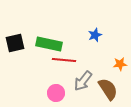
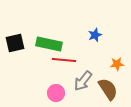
orange star: moved 3 px left
